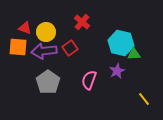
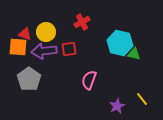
red cross: rotated 21 degrees clockwise
red triangle: moved 6 px down
cyan hexagon: moved 1 px left
red square: moved 1 px left, 1 px down; rotated 28 degrees clockwise
green triangle: rotated 16 degrees clockwise
purple star: moved 35 px down
gray pentagon: moved 19 px left, 3 px up
yellow line: moved 2 px left
